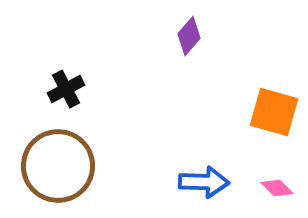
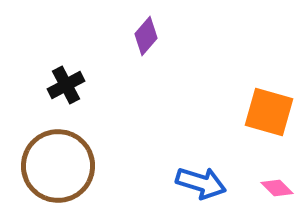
purple diamond: moved 43 px left
black cross: moved 4 px up
orange square: moved 5 px left
blue arrow: moved 3 px left, 1 px down; rotated 15 degrees clockwise
